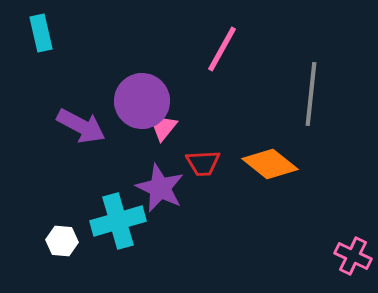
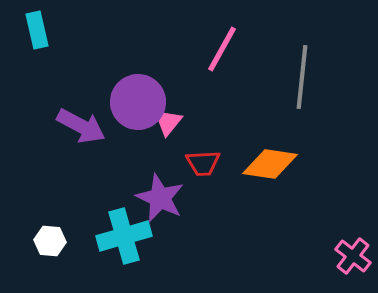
cyan rectangle: moved 4 px left, 3 px up
gray line: moved 9 px left, 17 px up
purple circle: moved 4 px left, 1 px down
pink triangle: moved 5 px right, 5 px up
orange diamond: rotated 30 degrees counterclockwise
purple star: moved 10 px down
cyan cross: moved 6 px right, 15 px down
white hexagon: moved 12 px left
pink cross: rotated 12 degrees clockwise
